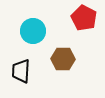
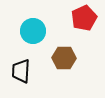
red pentagon: rotated 20 degrees clockwise
brown hexagon: moved 1 px right, 1 px up
